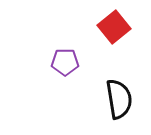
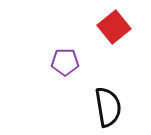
black semicircle: moved 11 px left, 8 px down
